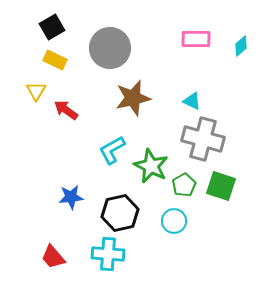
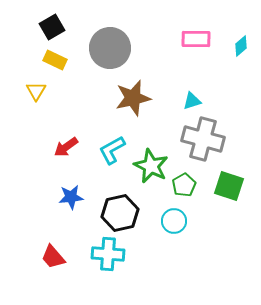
cyan triangle: rotated 42 degrees counterclockwise
red arrow: moved 37 px down; rotated 70 degrees counterclockwise
green square: moved 8 px right
